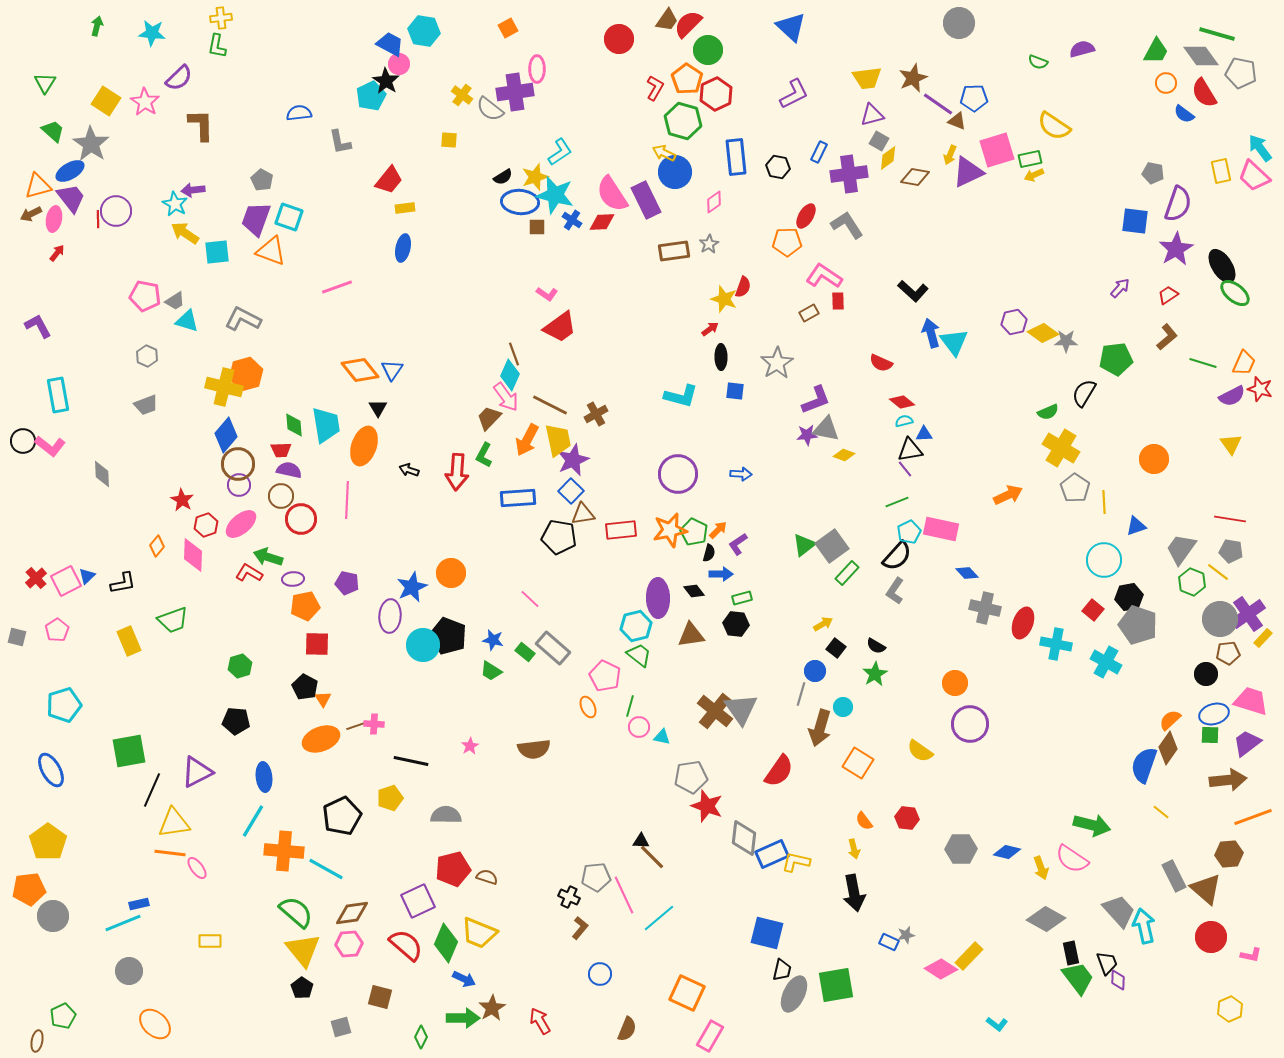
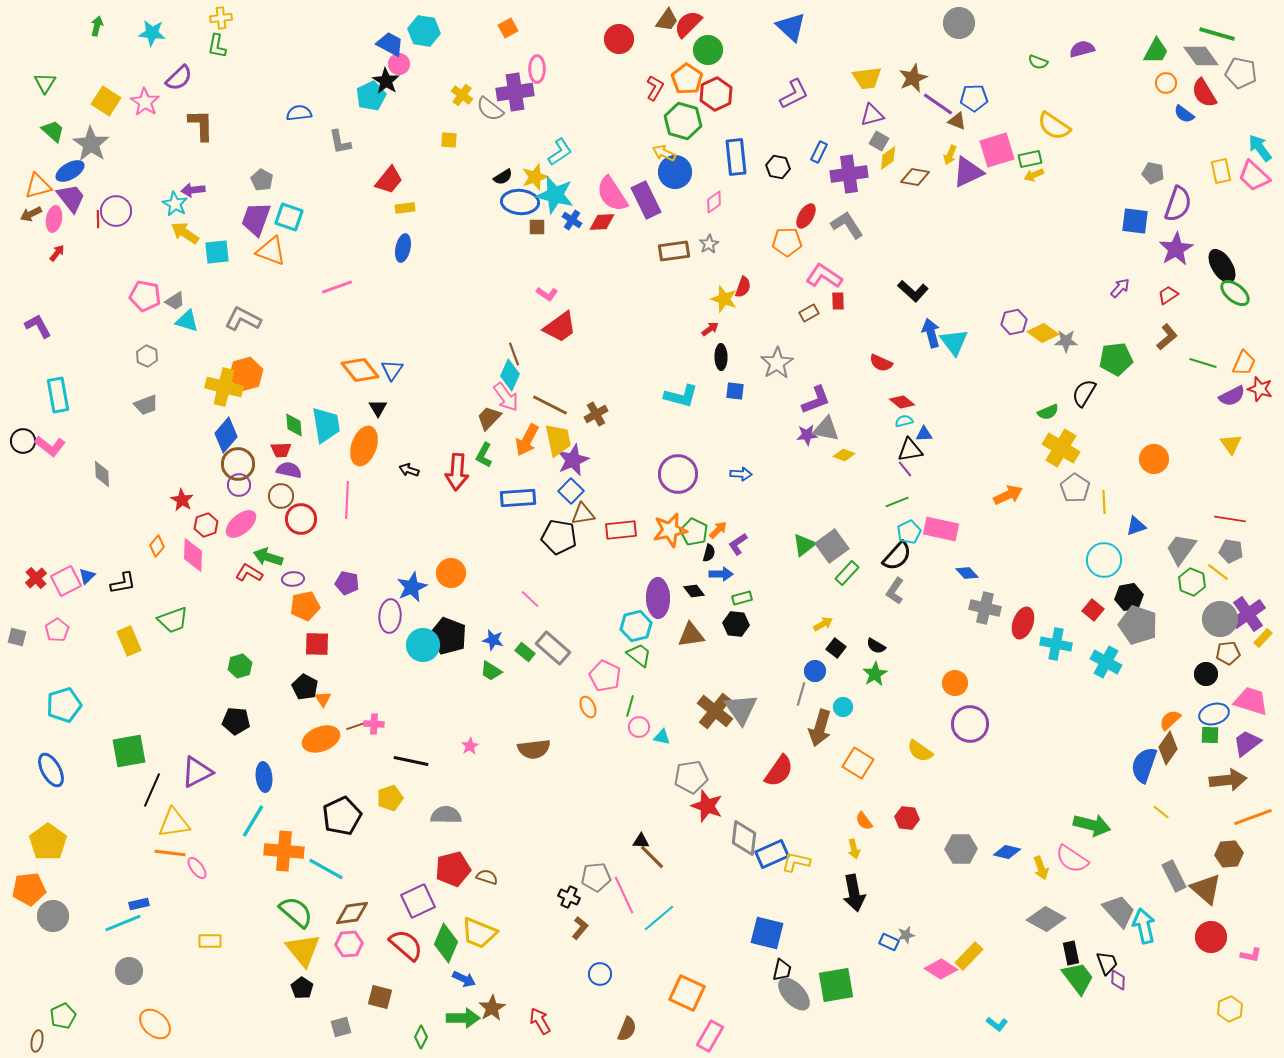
gray ellipse at (794, 994): rotated 69 degrees counterclockwise
